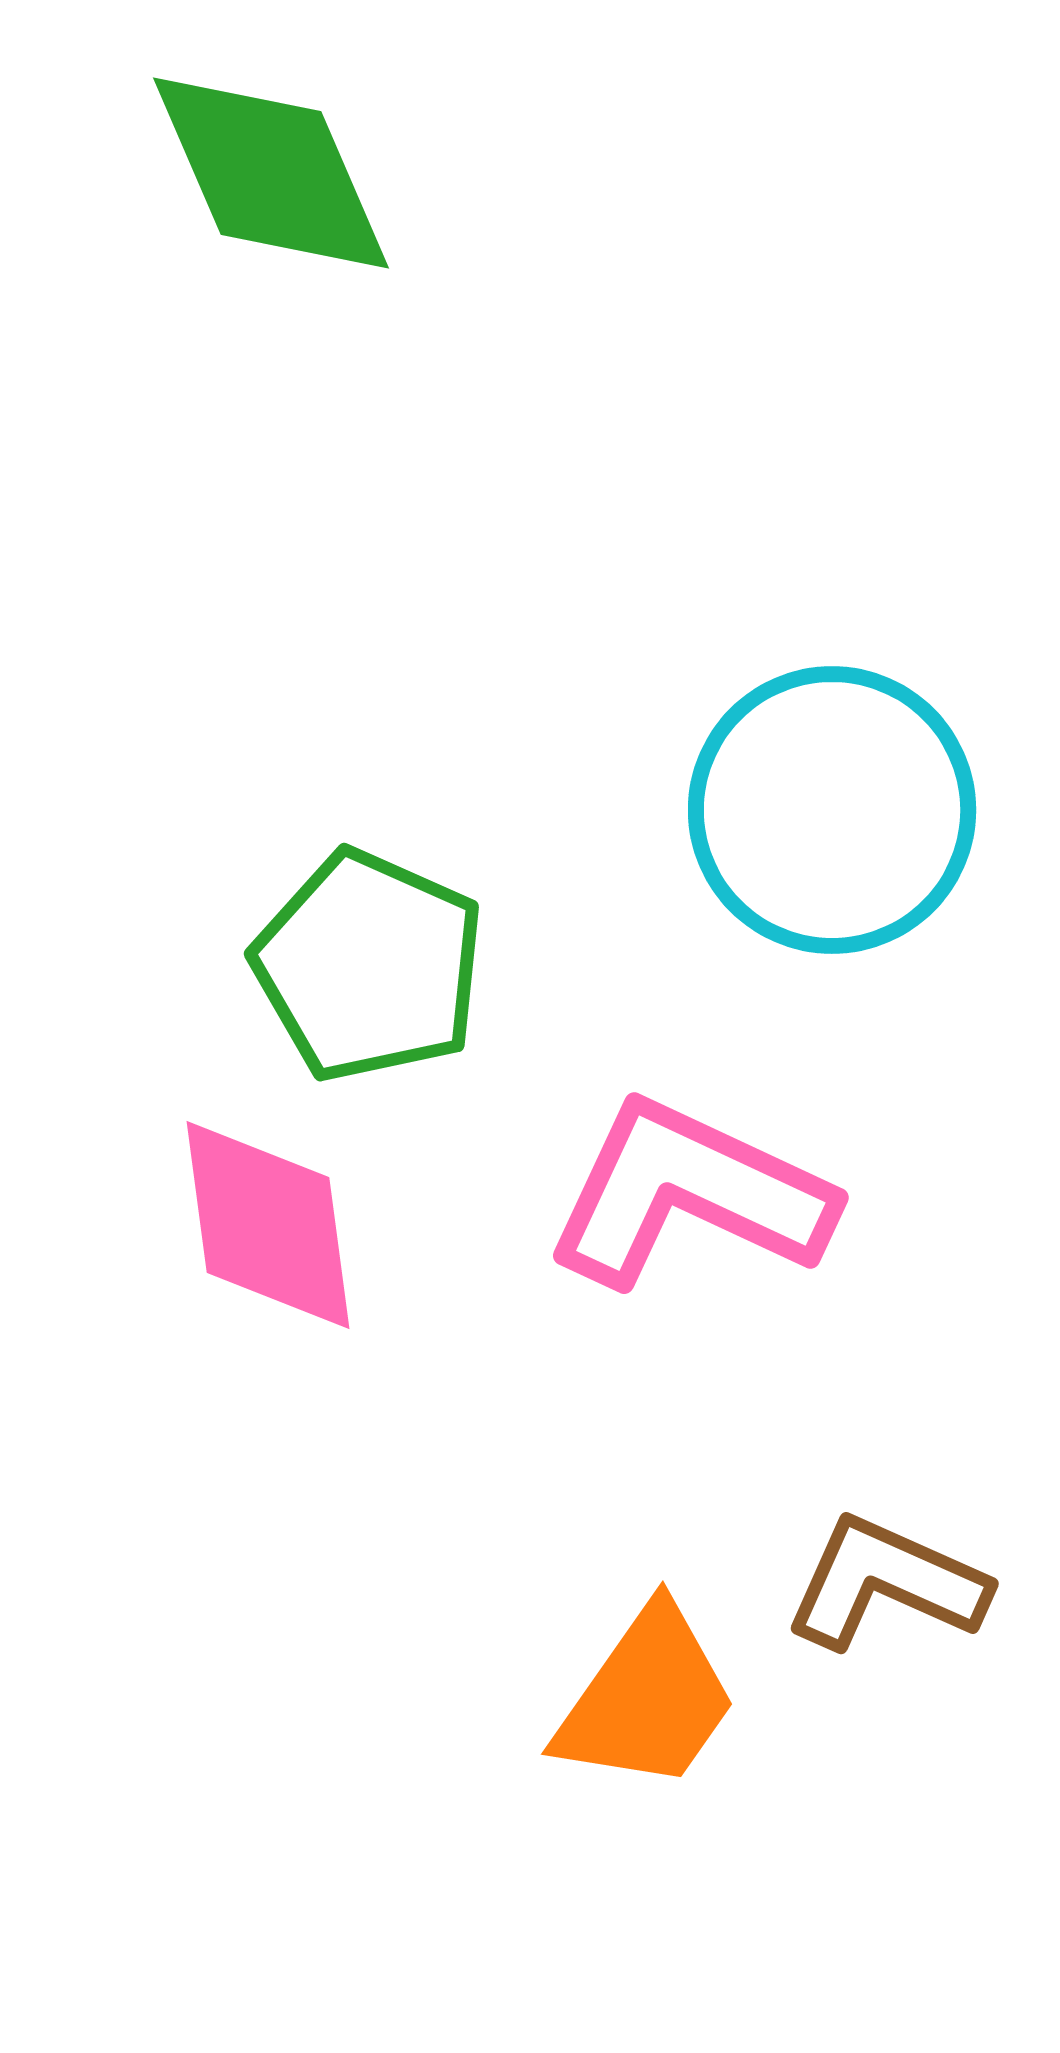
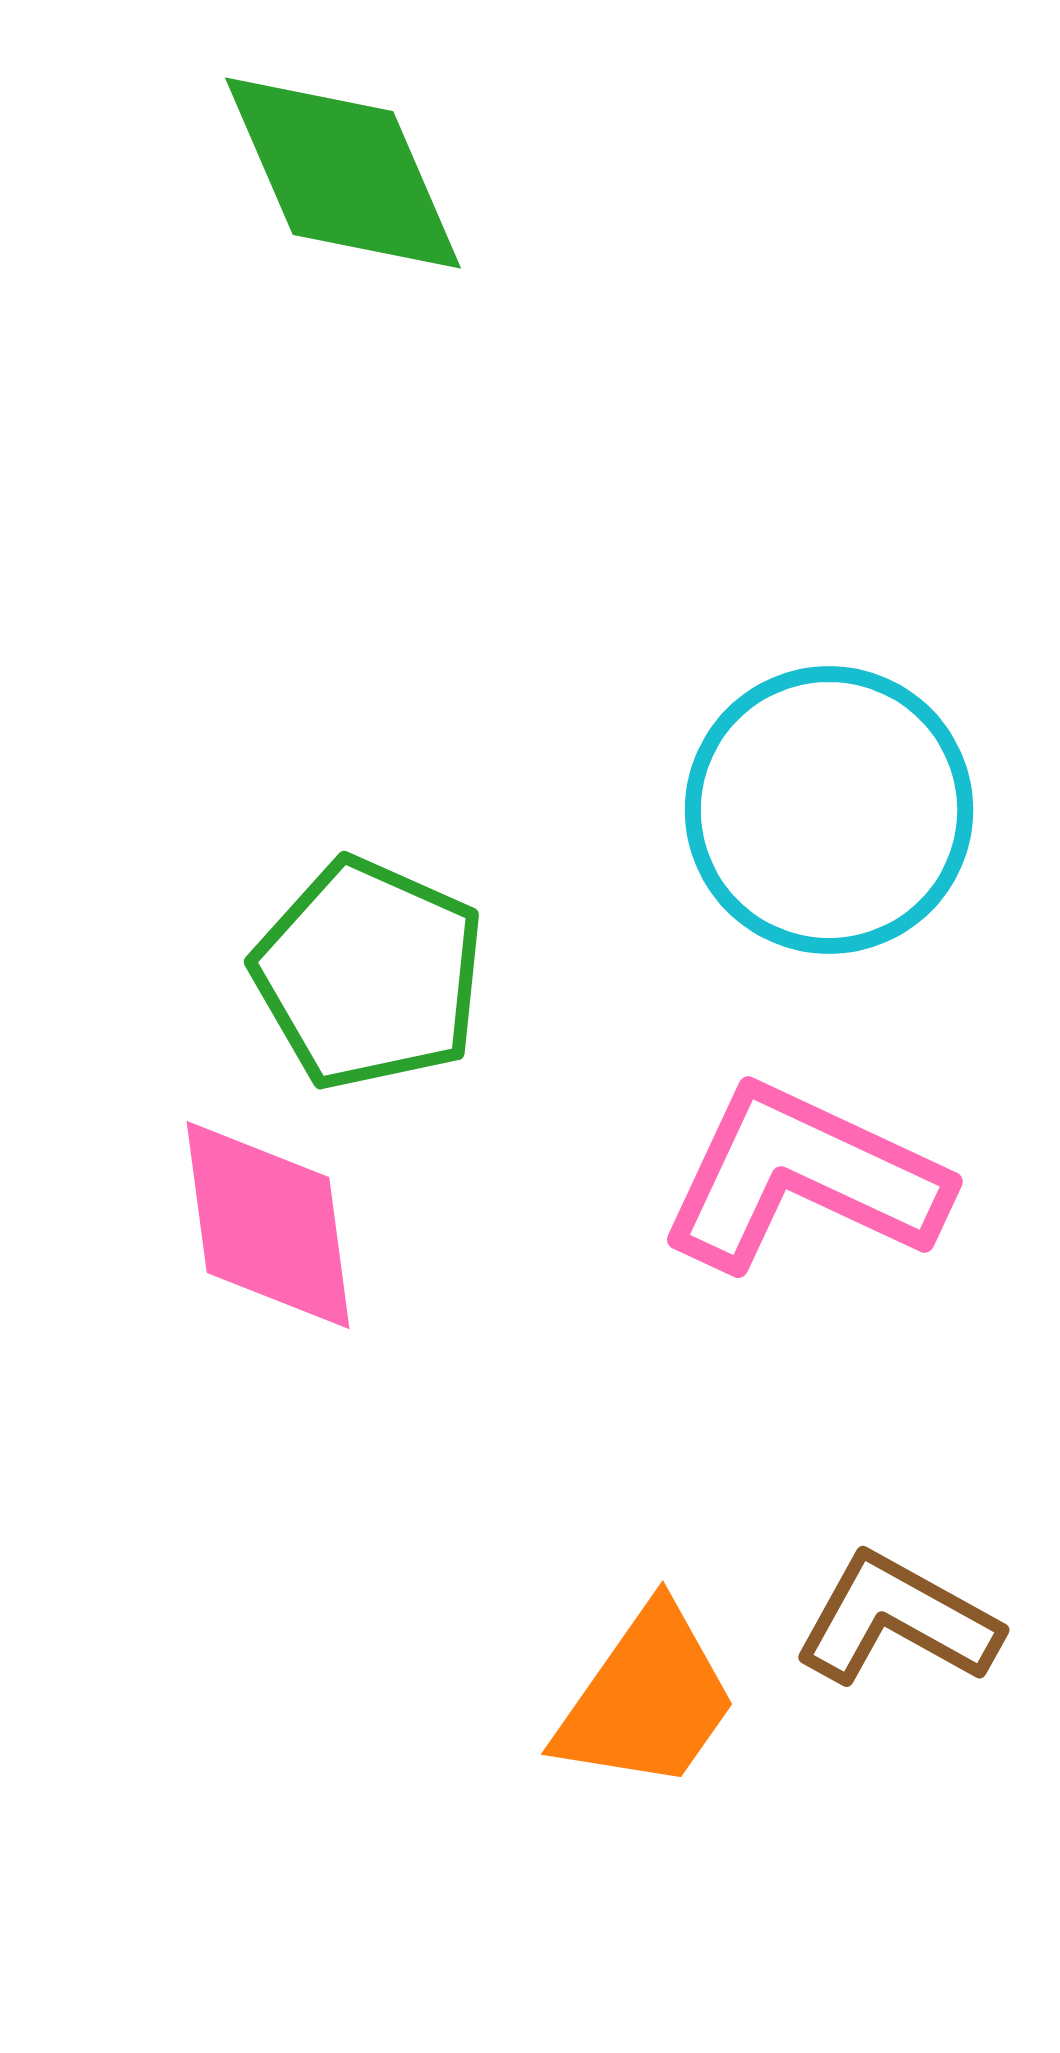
green diamond: moved 72 px right
cyan circle: moved 3 px left
green pentagon: moved 8 px down
pink L-shape: moved 114 px right, 16 px up
brown L-shape: moved 11 px right, 37 px down; rotated 5 degrees clockwise
